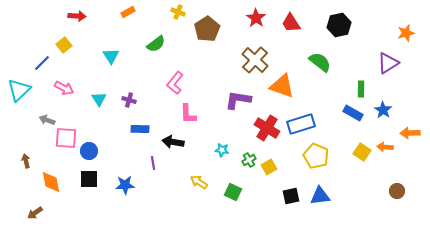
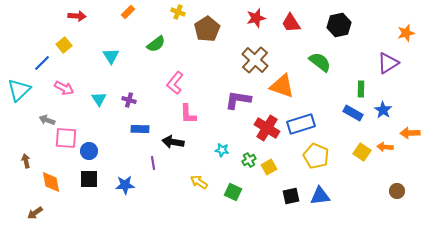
orange rectangle at (128, 12): rotated 16 degrees counterclockwise
red star at (256, 18): rotated 24 degrees clockwise
